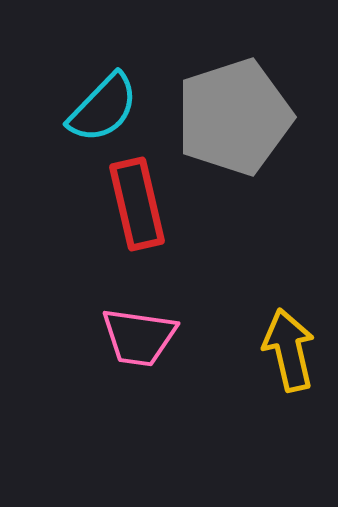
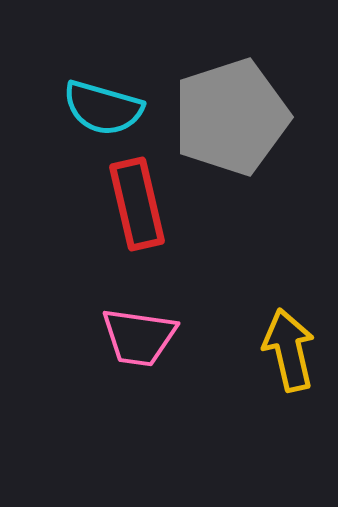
cyan semicircle: rotated 62 degrees clockwise
gray pentagon: moved 3 px left
